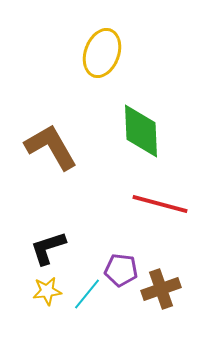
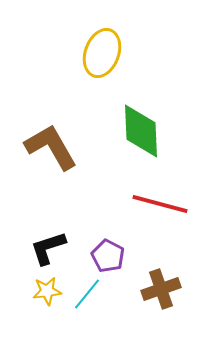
purple pentagon: moved 13 px left, 14 px up; rotated 20 degrees clockwise
